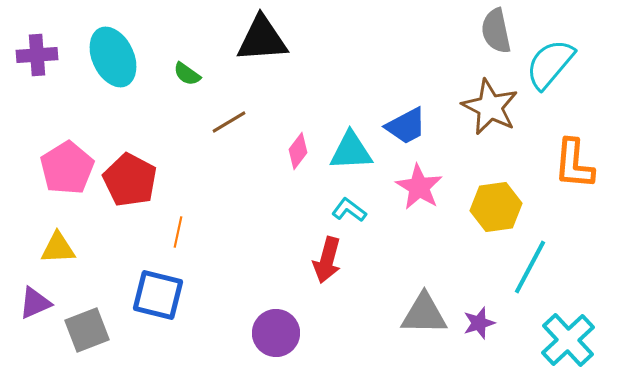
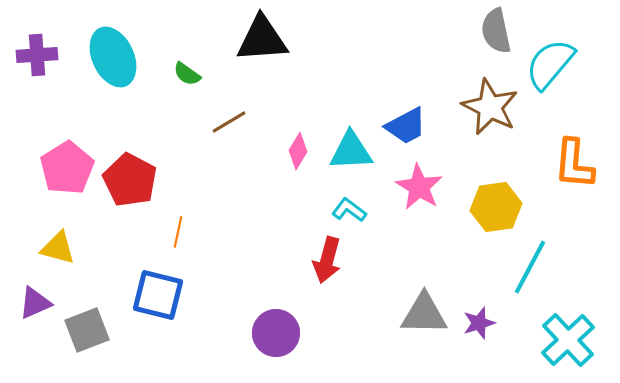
pink diamond: rotated 6 degrees counterclockwise
yellow triangle: rotated 18 degrees clockwise
